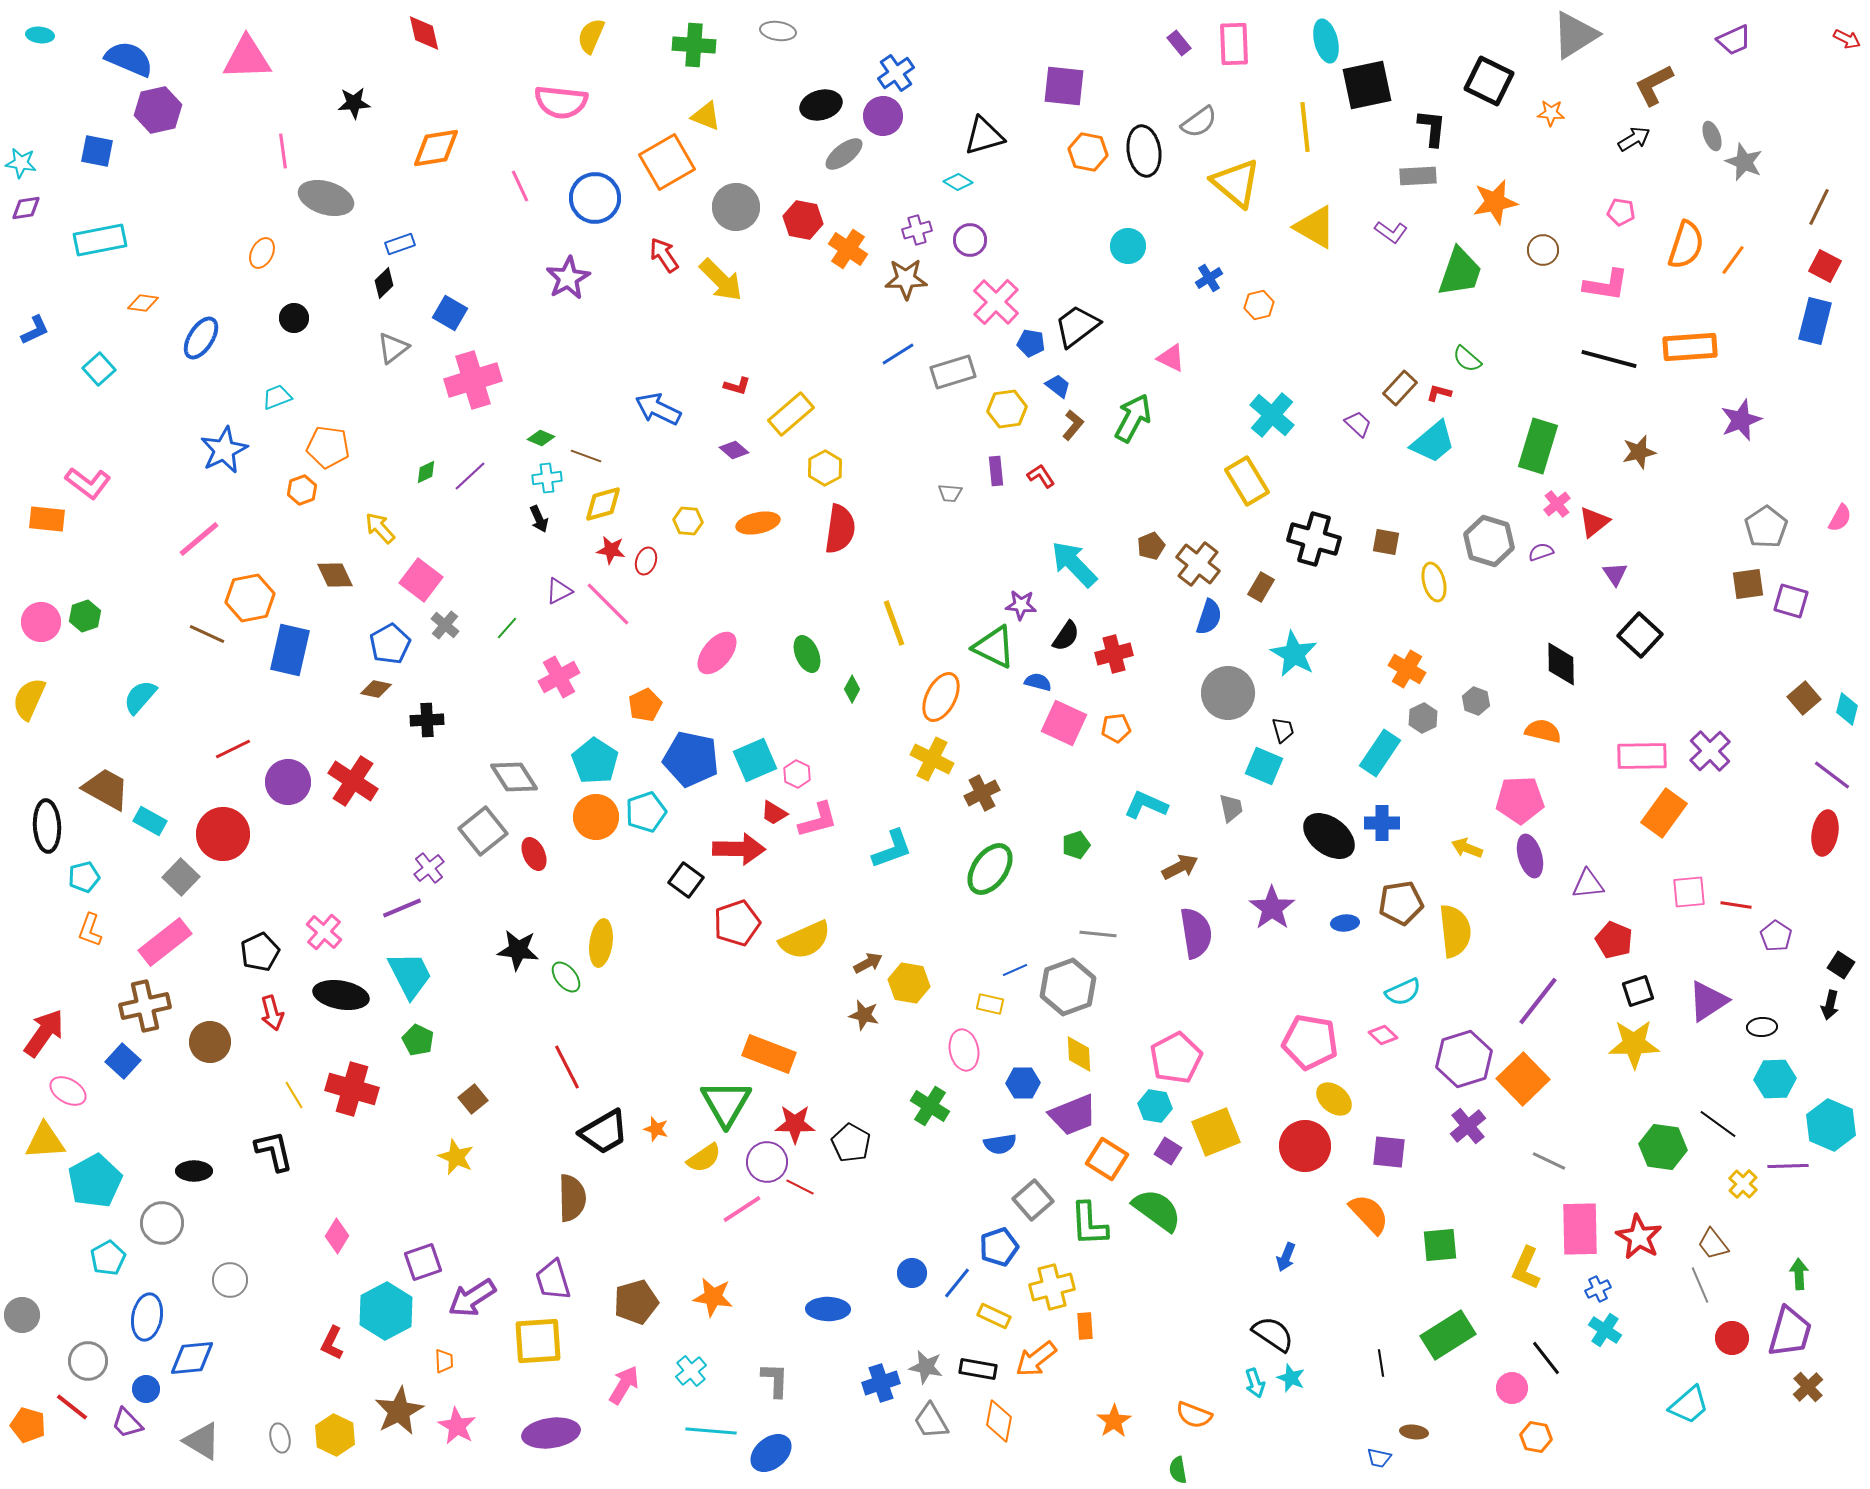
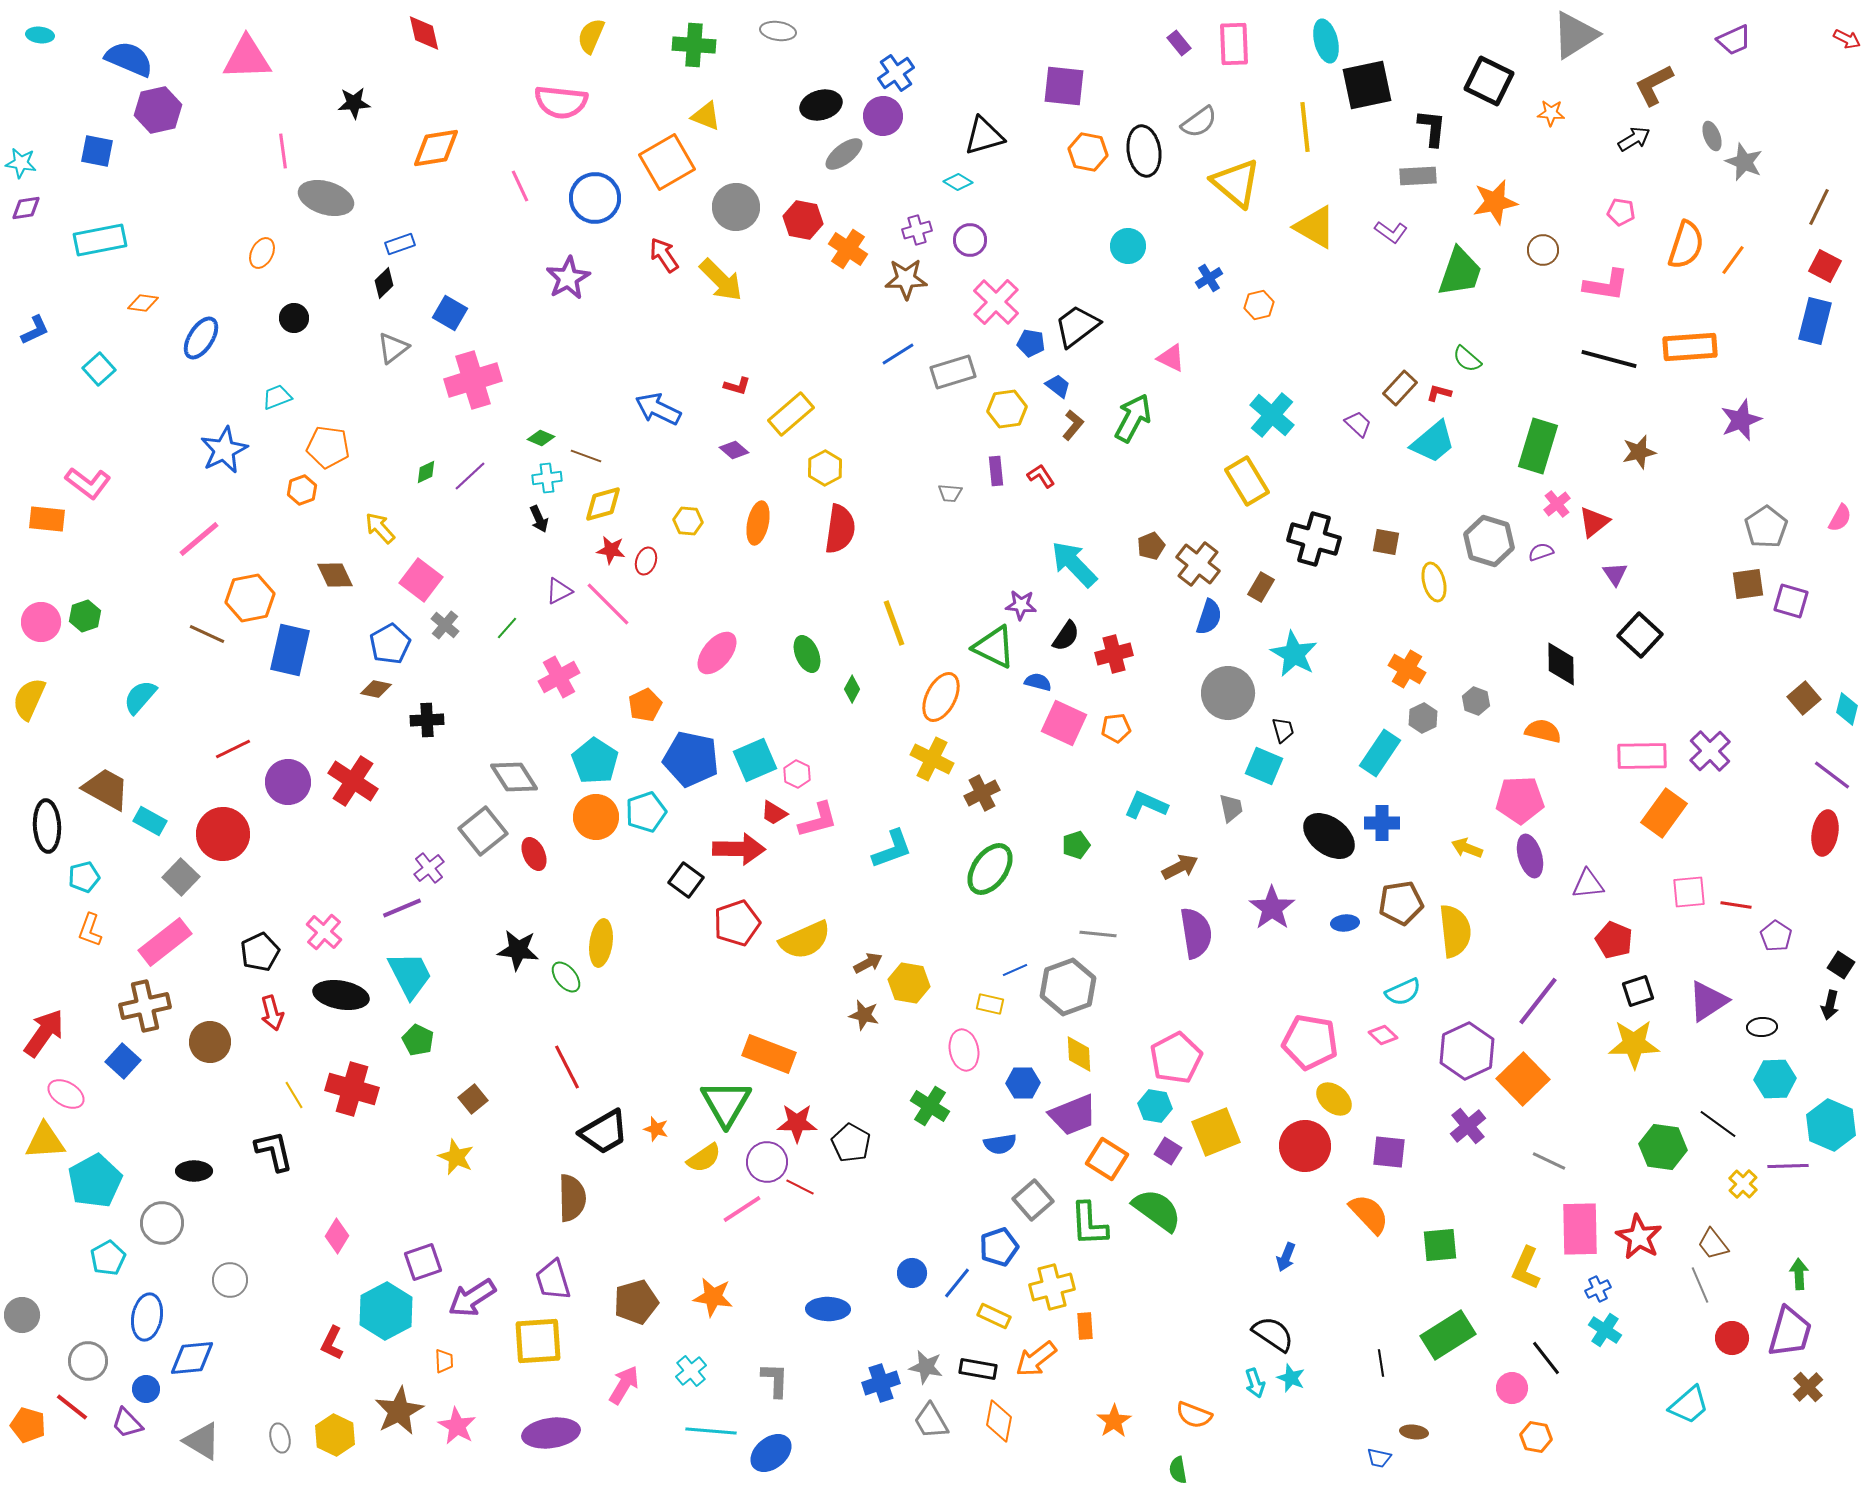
orange ellipse at (758, 523): rotated 66 degrees counterclockwise
purple hexagon at (1464, 1059): moved 3 px right, 8 px up; rotated 8 degrees counterclockwise
pink ellipse at (68, 1091): moved 2 px left, 3 px down
red star at (795, 1124): moved 2 px right, 1 px up
